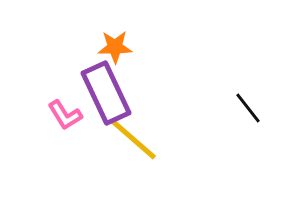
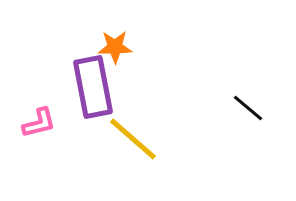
purple rectangle: moved 13 px left, 6 px up; rotated 14 degrees clockwise
black line: rotated 12 degrees counterclockwise
pink L-shape: moved 26 px left, 8 px down; rotated 72 degrees counterclockwise
